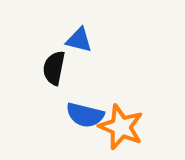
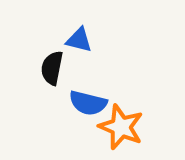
black semicircle: moved 2 px left
blue semicircle: moved 3 px right, 12 px up
